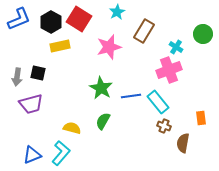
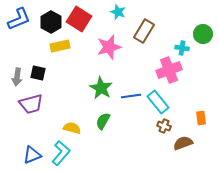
cyan star: moved 1 px right; rotated 21 degrees counterclockwise
cyan cross: moved 6 px right, 1 px down; rotated 24 degrees counterclockwise
brown semicircle: rotated 60 degrees clockwise
